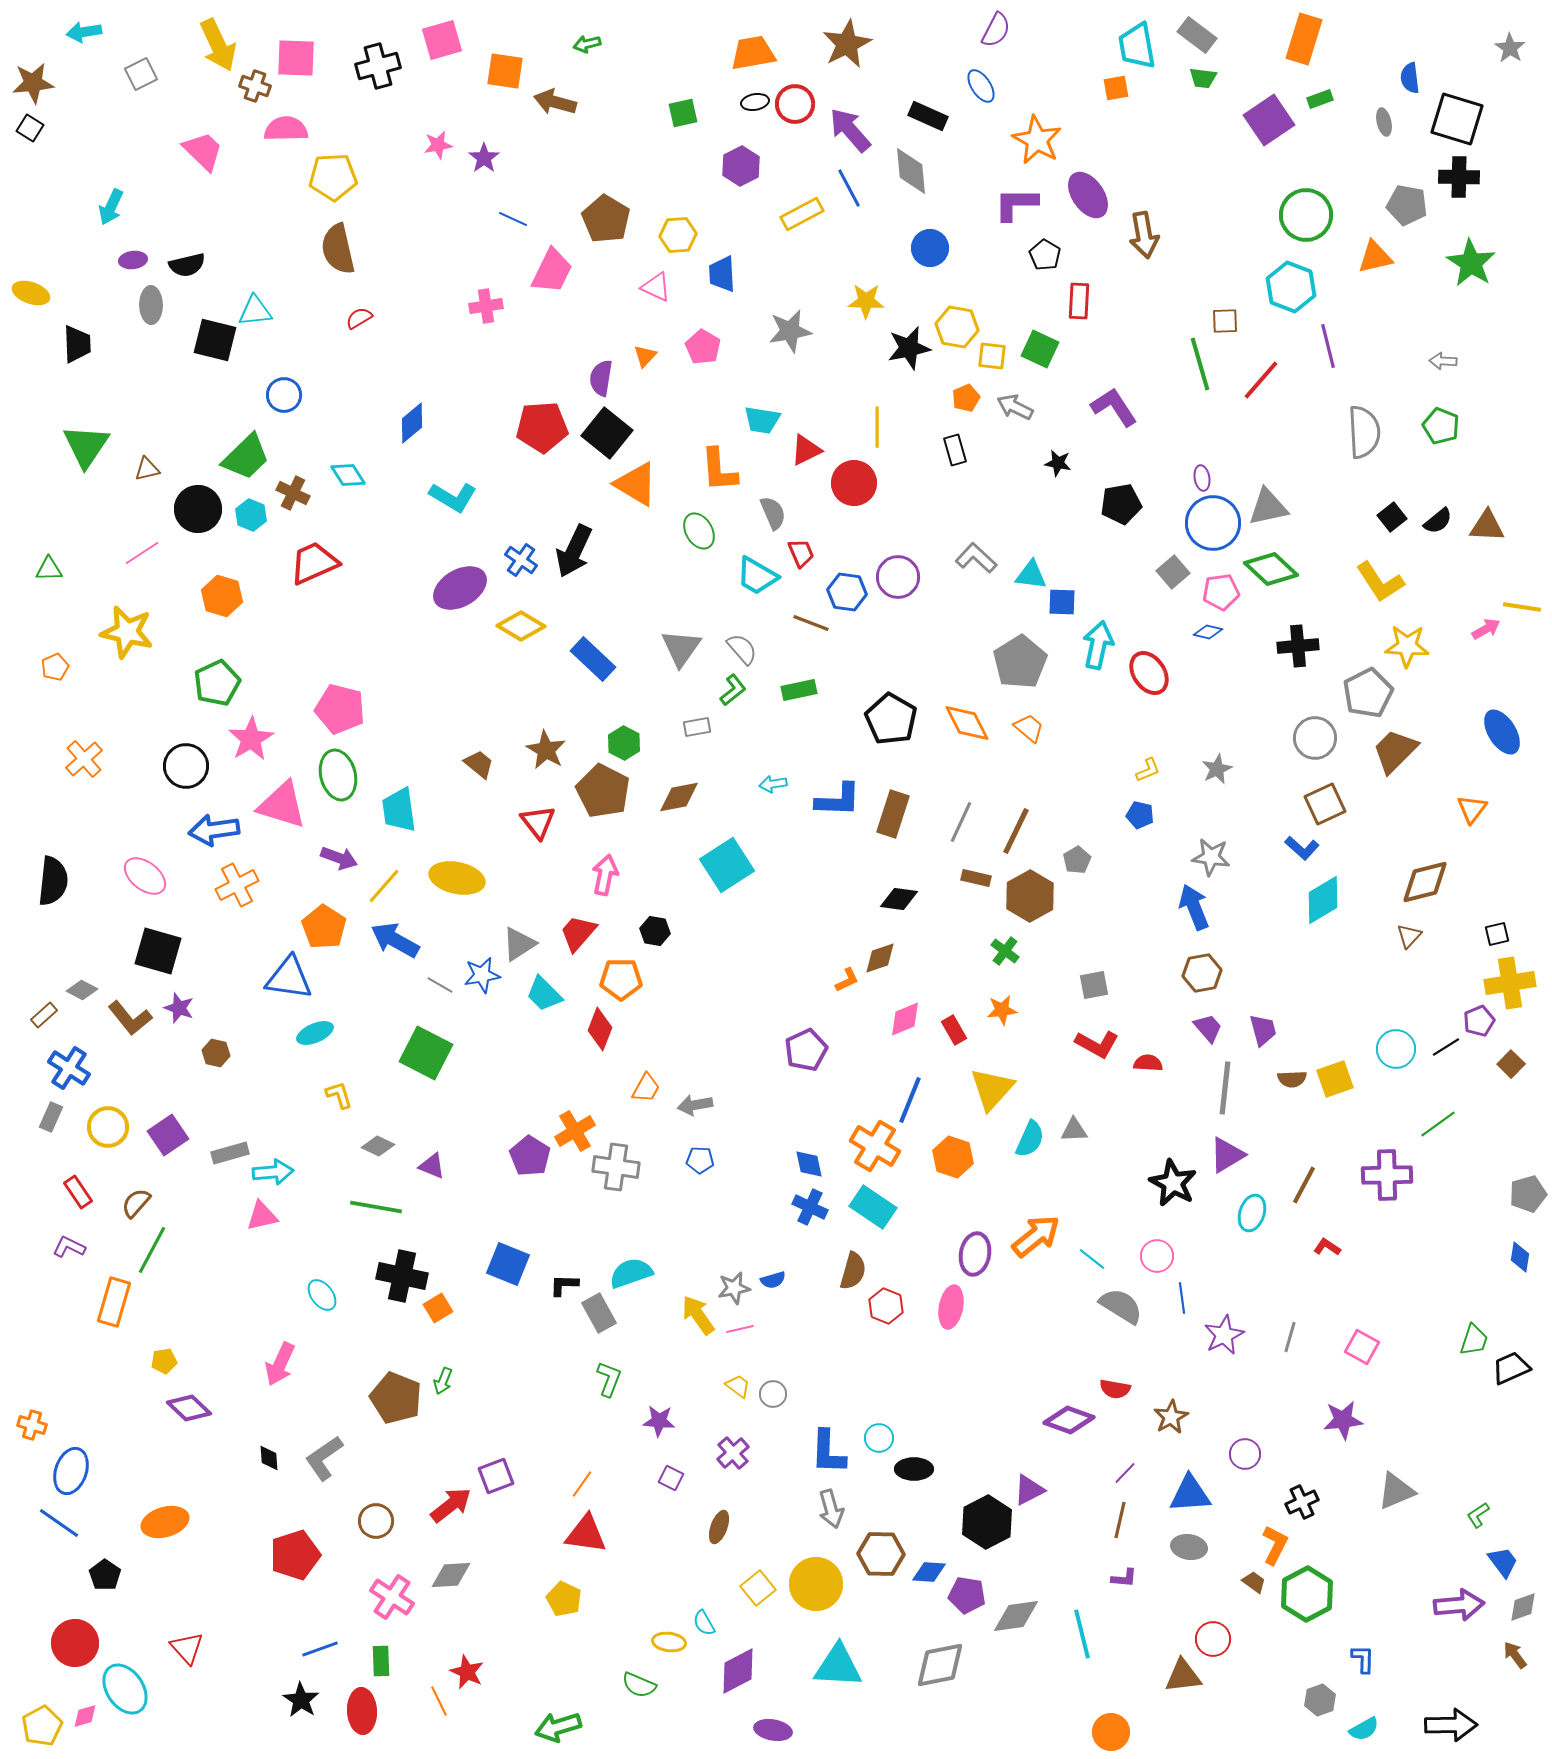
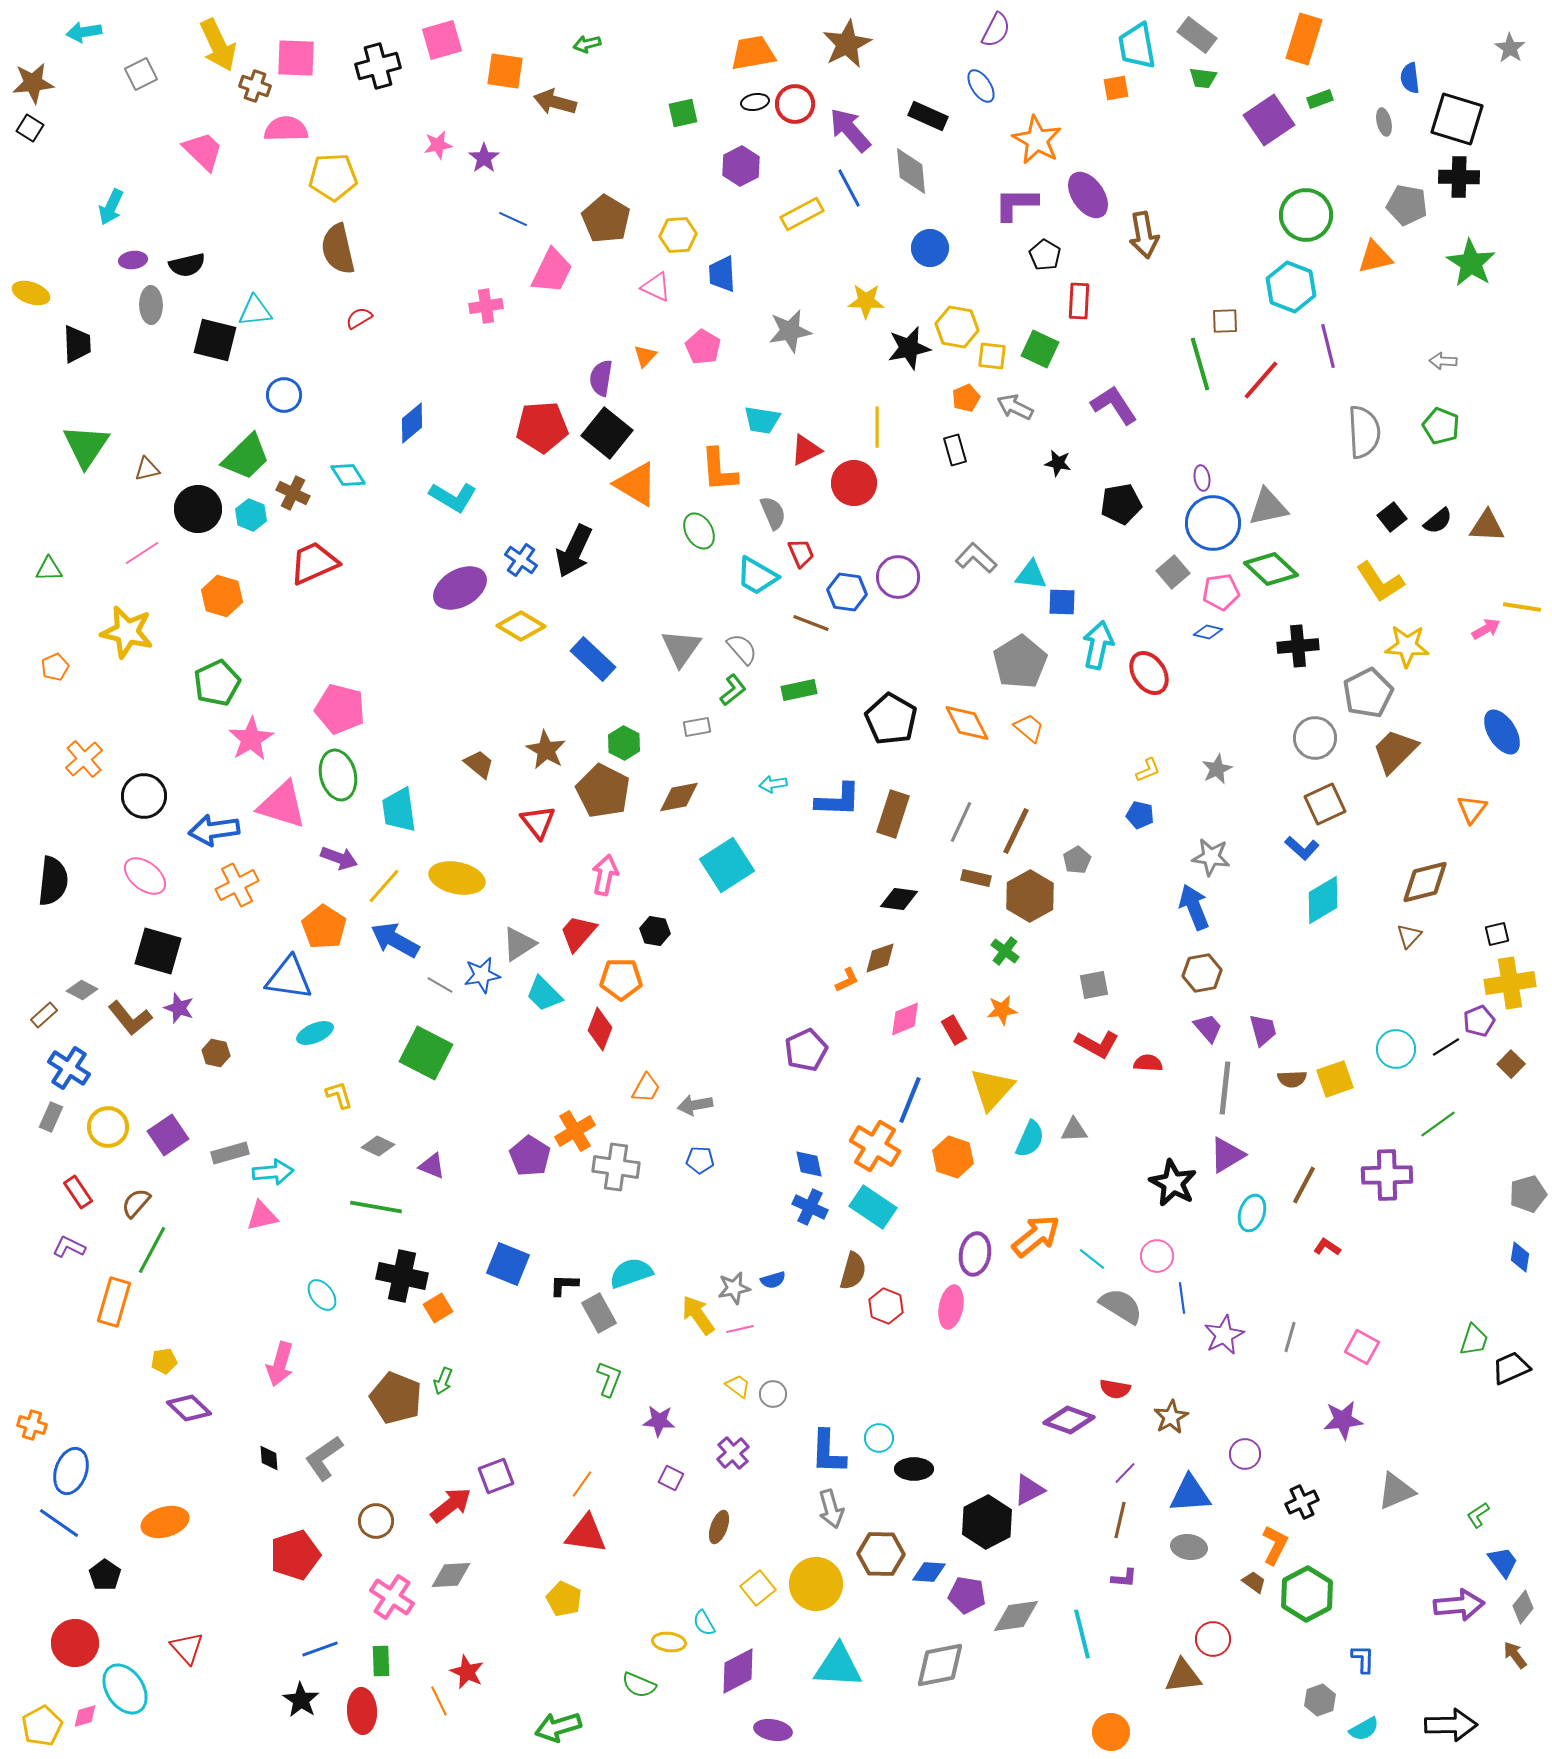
purple L-shape at (1114, 407): moved 2 px up
black circle at (186, 766): moved 42 px left, 30 px down
pink arrow at (280, 1364): rotated 9 degrees counterclockwise
gray diamond at (1523, 1607): rotated 32 degrees counterclockwise
